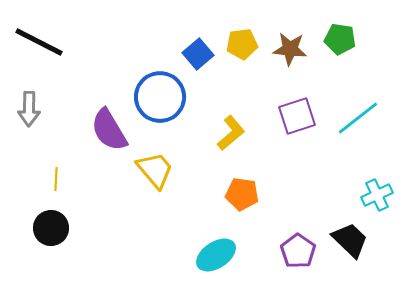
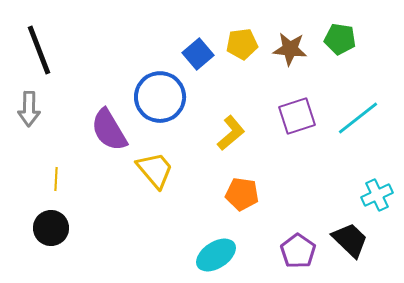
black line: moved 8 px down; rotated 42 degrees clockwise
